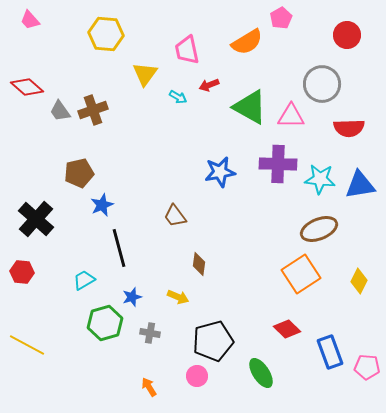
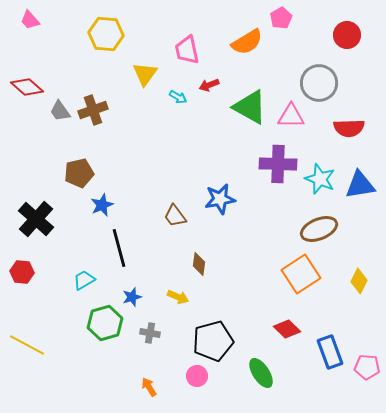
gray circle at (322, 84): moved 3 px left, 1 px up
blue star at (220, 172): moved 27 px down
cyan star at (320, 179): rotated 16 degrees clockwise
